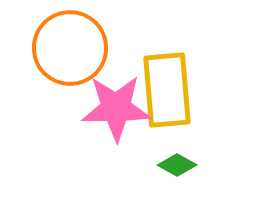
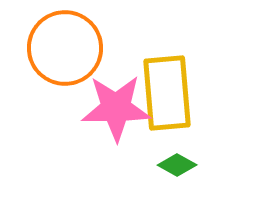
orange circle: moved 5 px left
yellow rectangle: moved 3 px down
